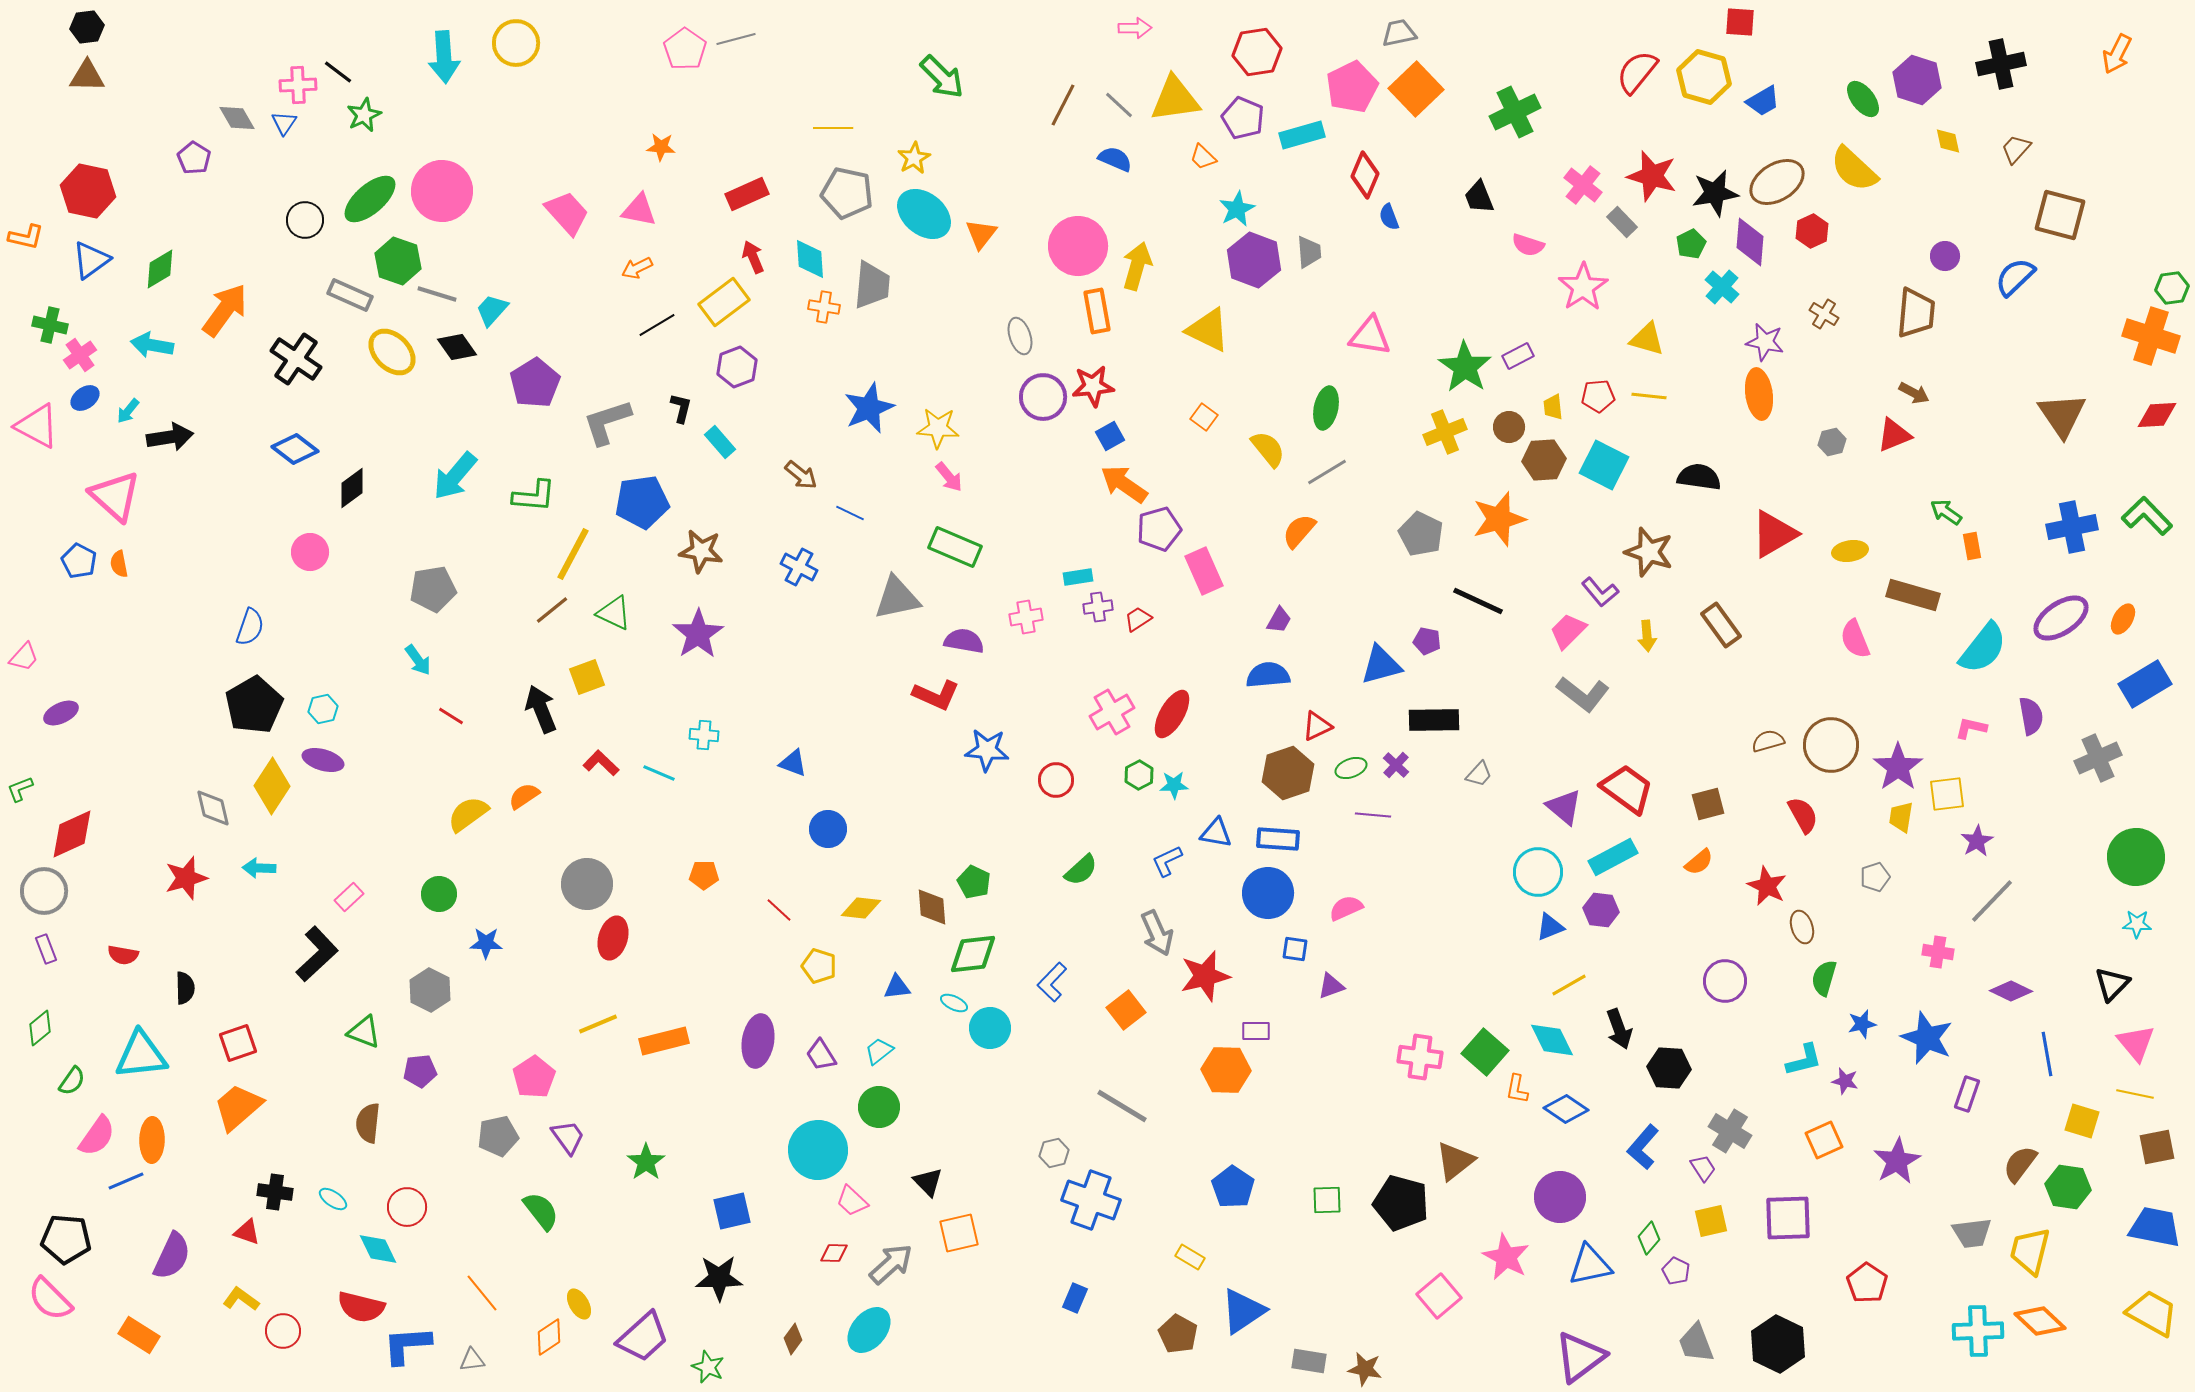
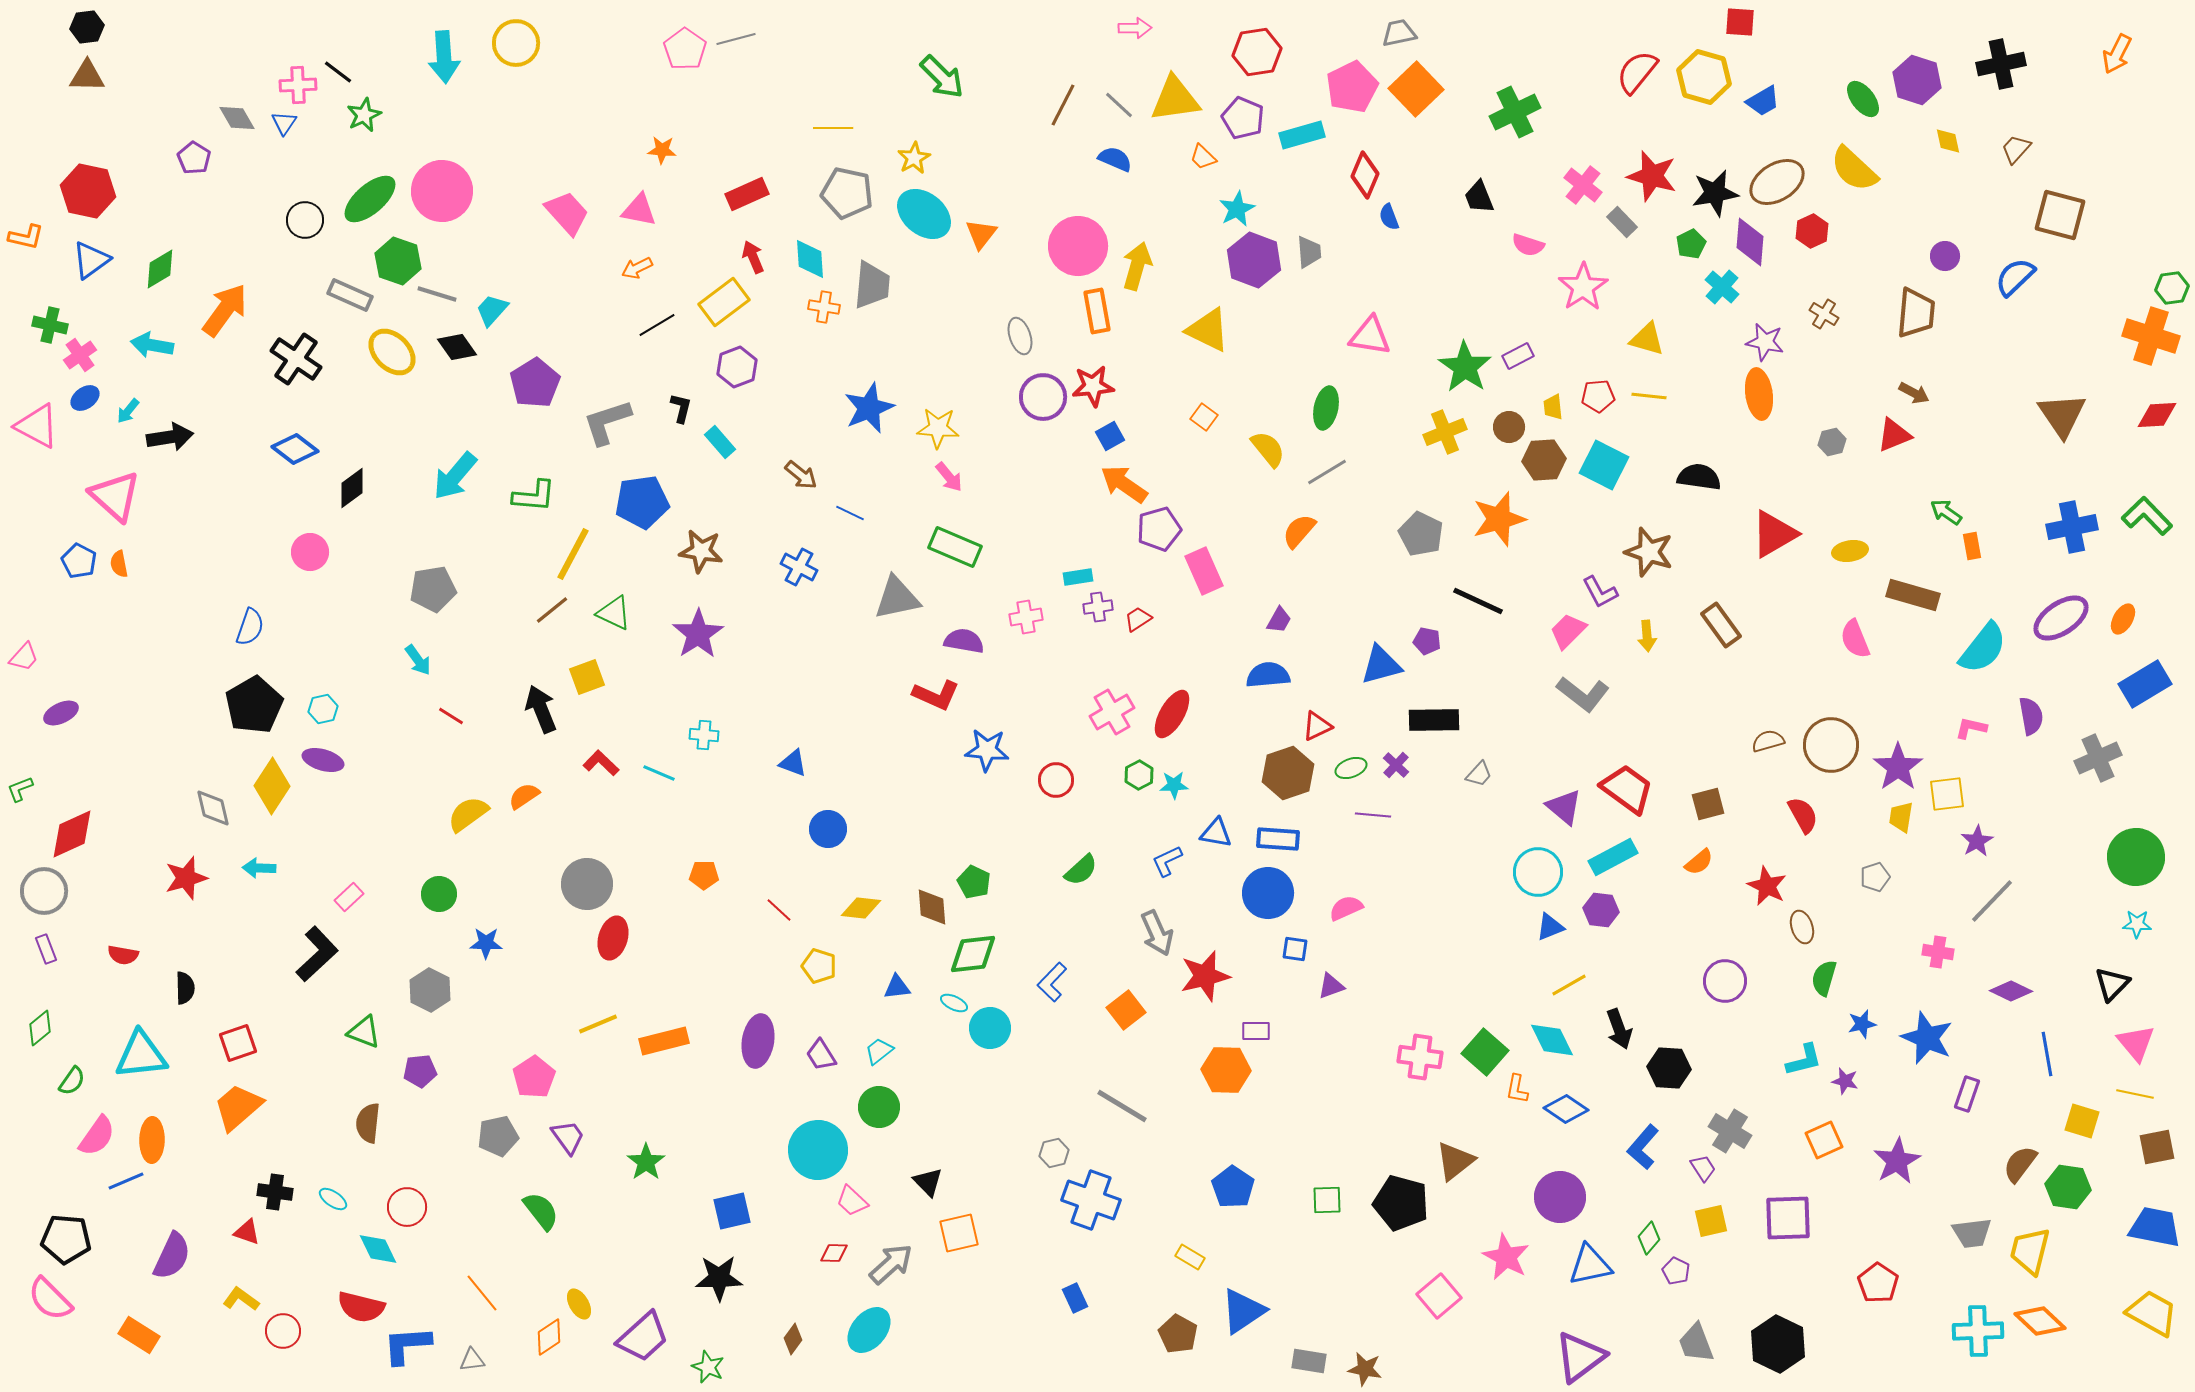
orange star at (661, 147): moved 1 px right, 3 px down
purple L-shape at (1600, 592): rotated 12 degrees clockwise
red pentagon at (1867, 1283): moved 11 px right
blue rectangle at (1075, 1298): rotated 48 degrees counterclockwise
